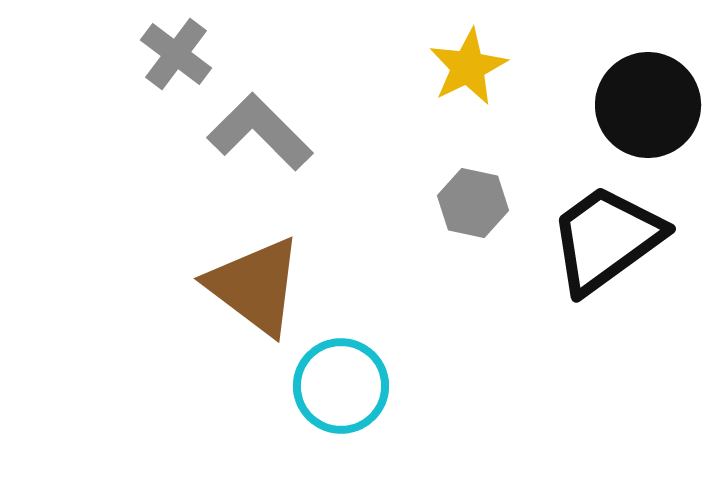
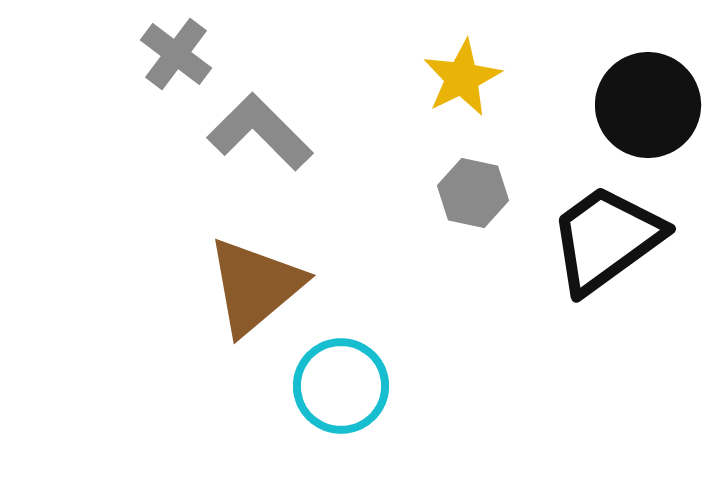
yellow star: moved 6 px left, 11 px down
gray hexagon: moved 10 px up
brown triangle: rotated 43 degrees clockwise
